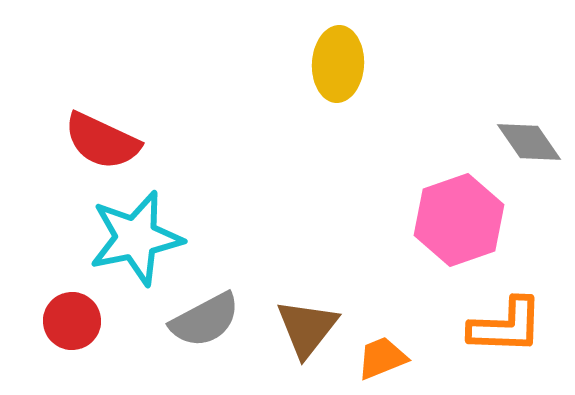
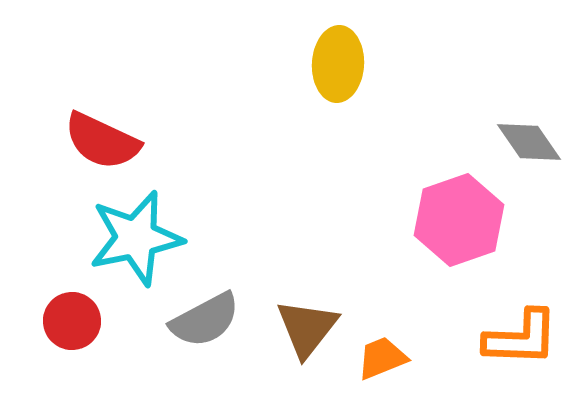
orange L-shape: moved 15 px right, 12 px down
